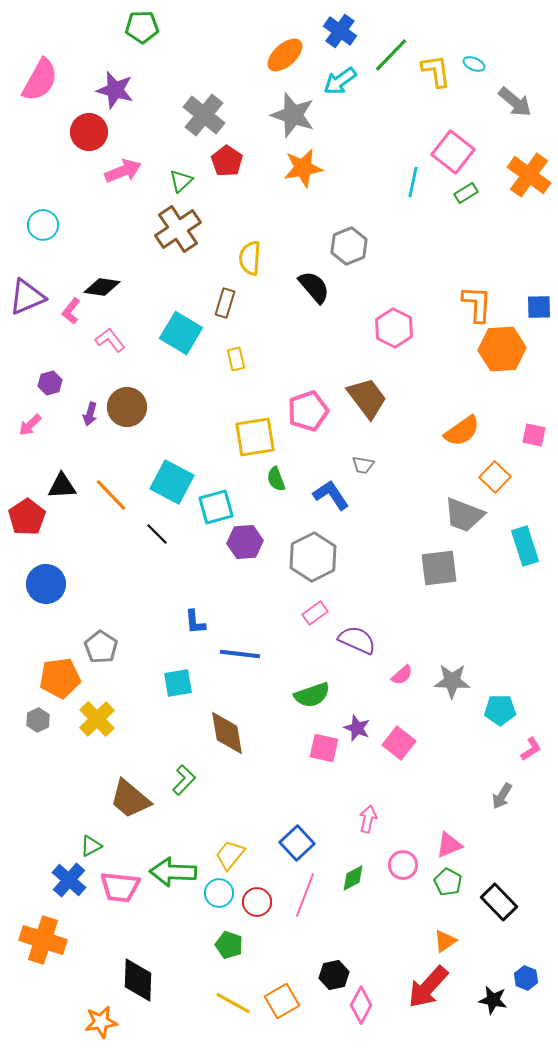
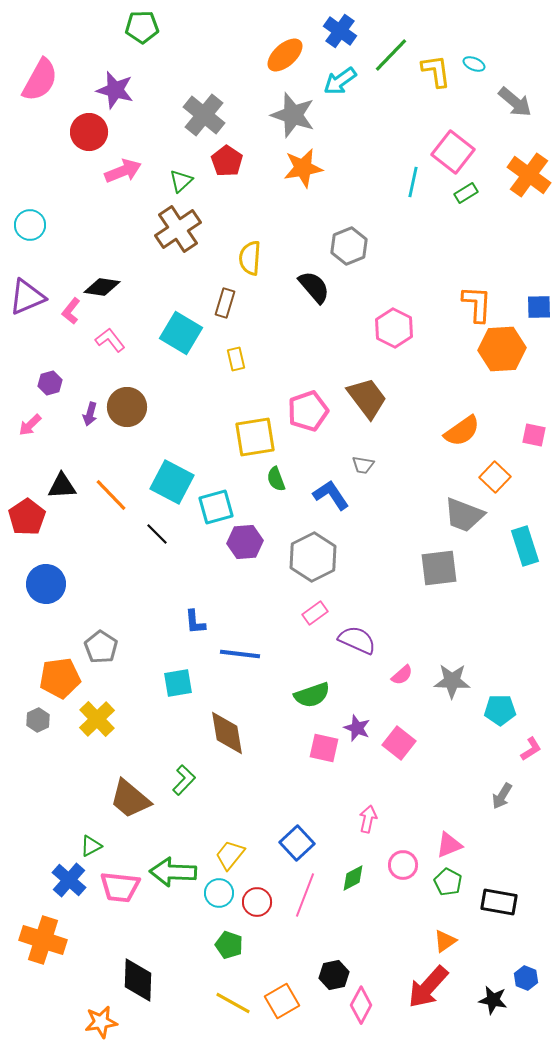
cyan circle at (43, 225): moved 13 px left
black rectangle at (499, 902): rotated 36 degrees counterclockwise
